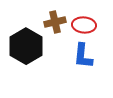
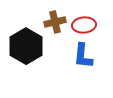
red ellipse: rotated 10 degrees counterclockwise
